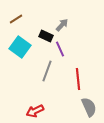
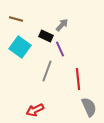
brown line: rotated 48 degrees clockwise
red arrow: moved 1 px up
